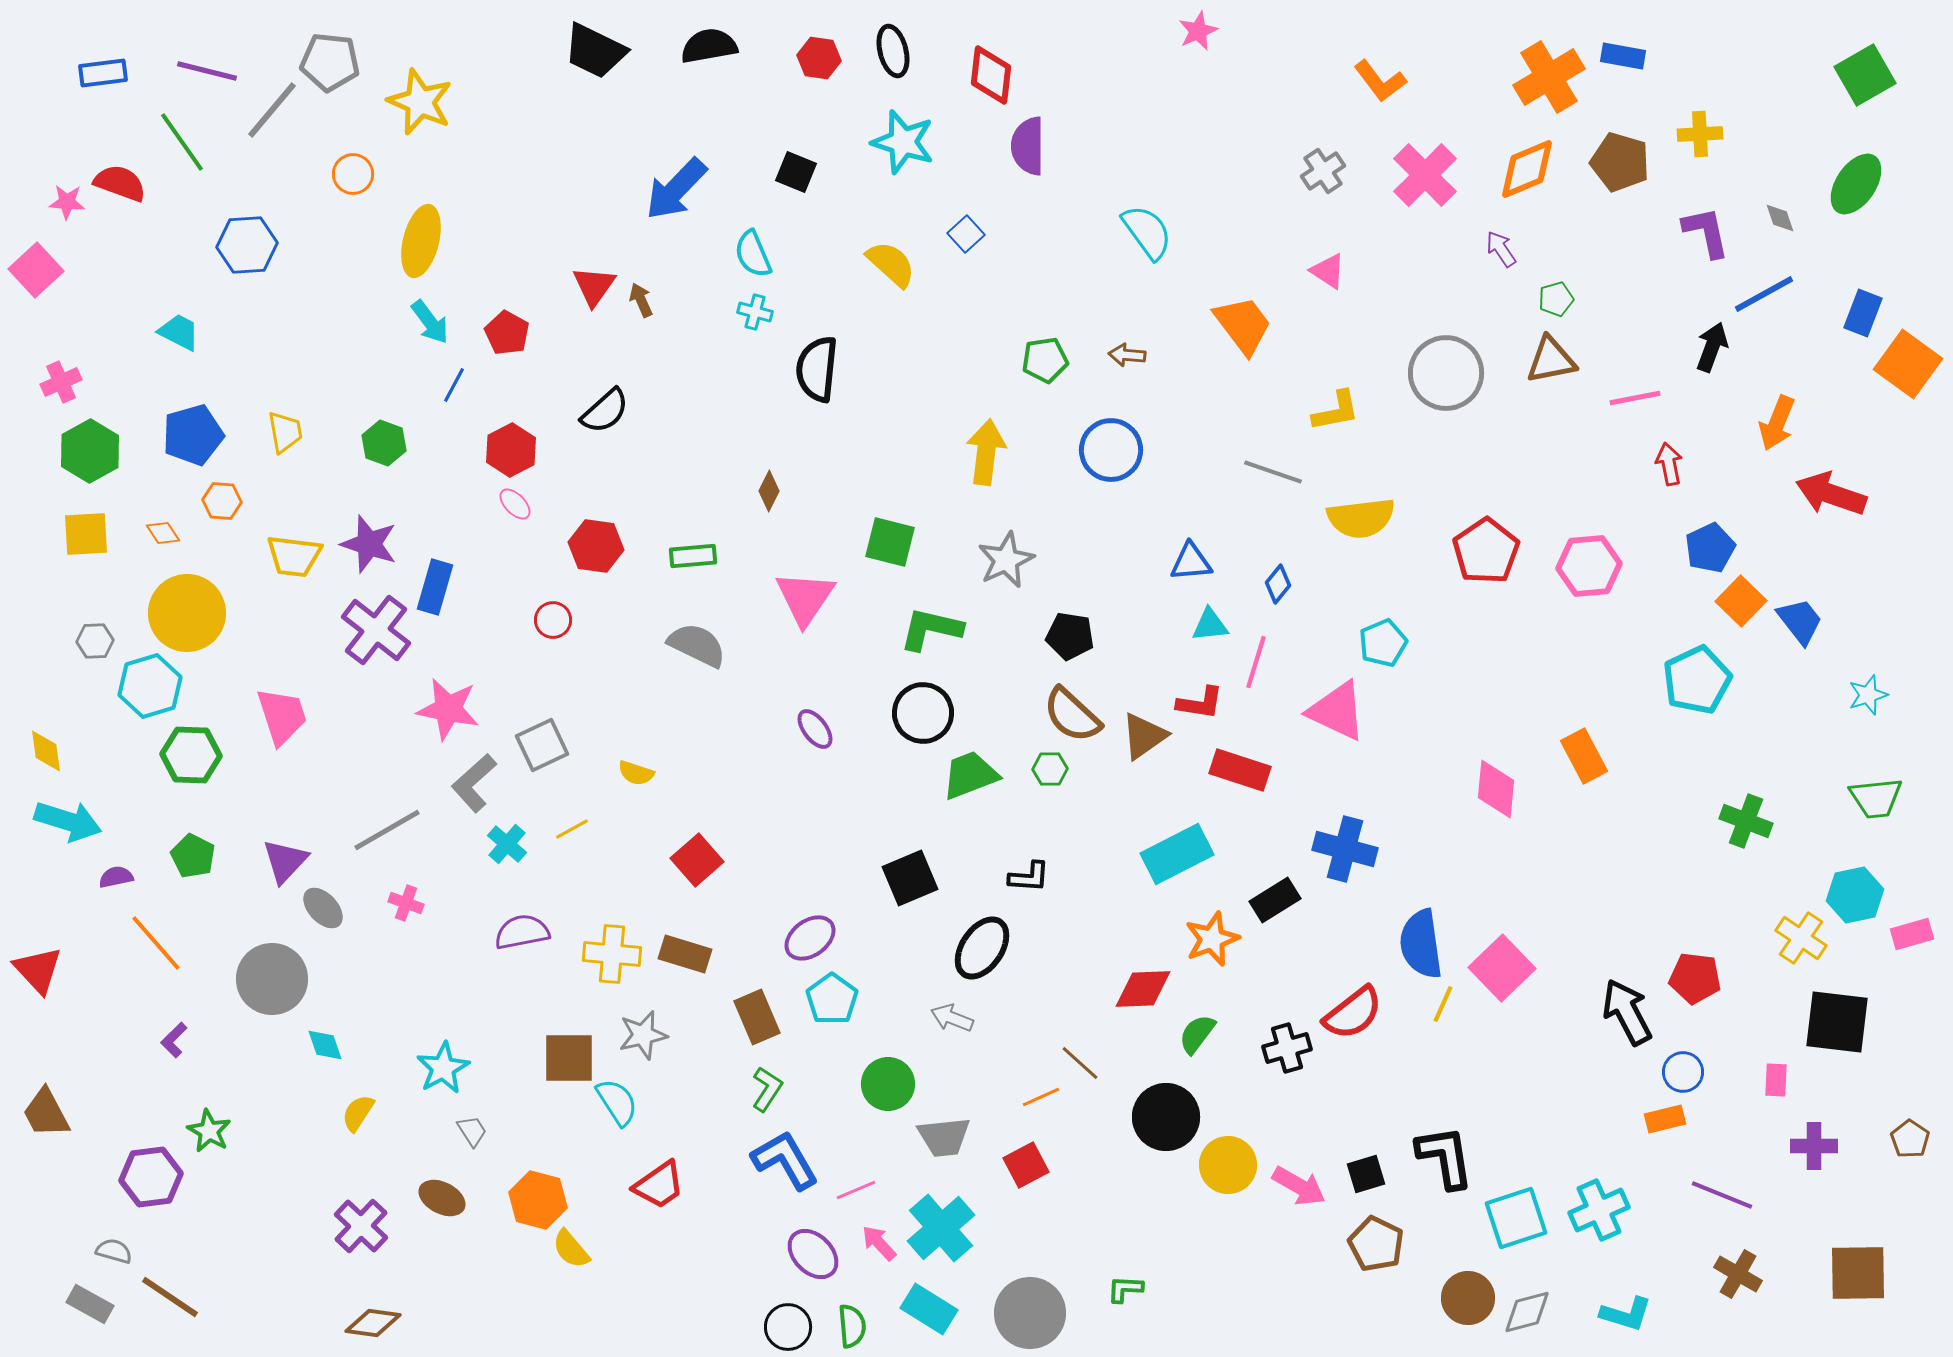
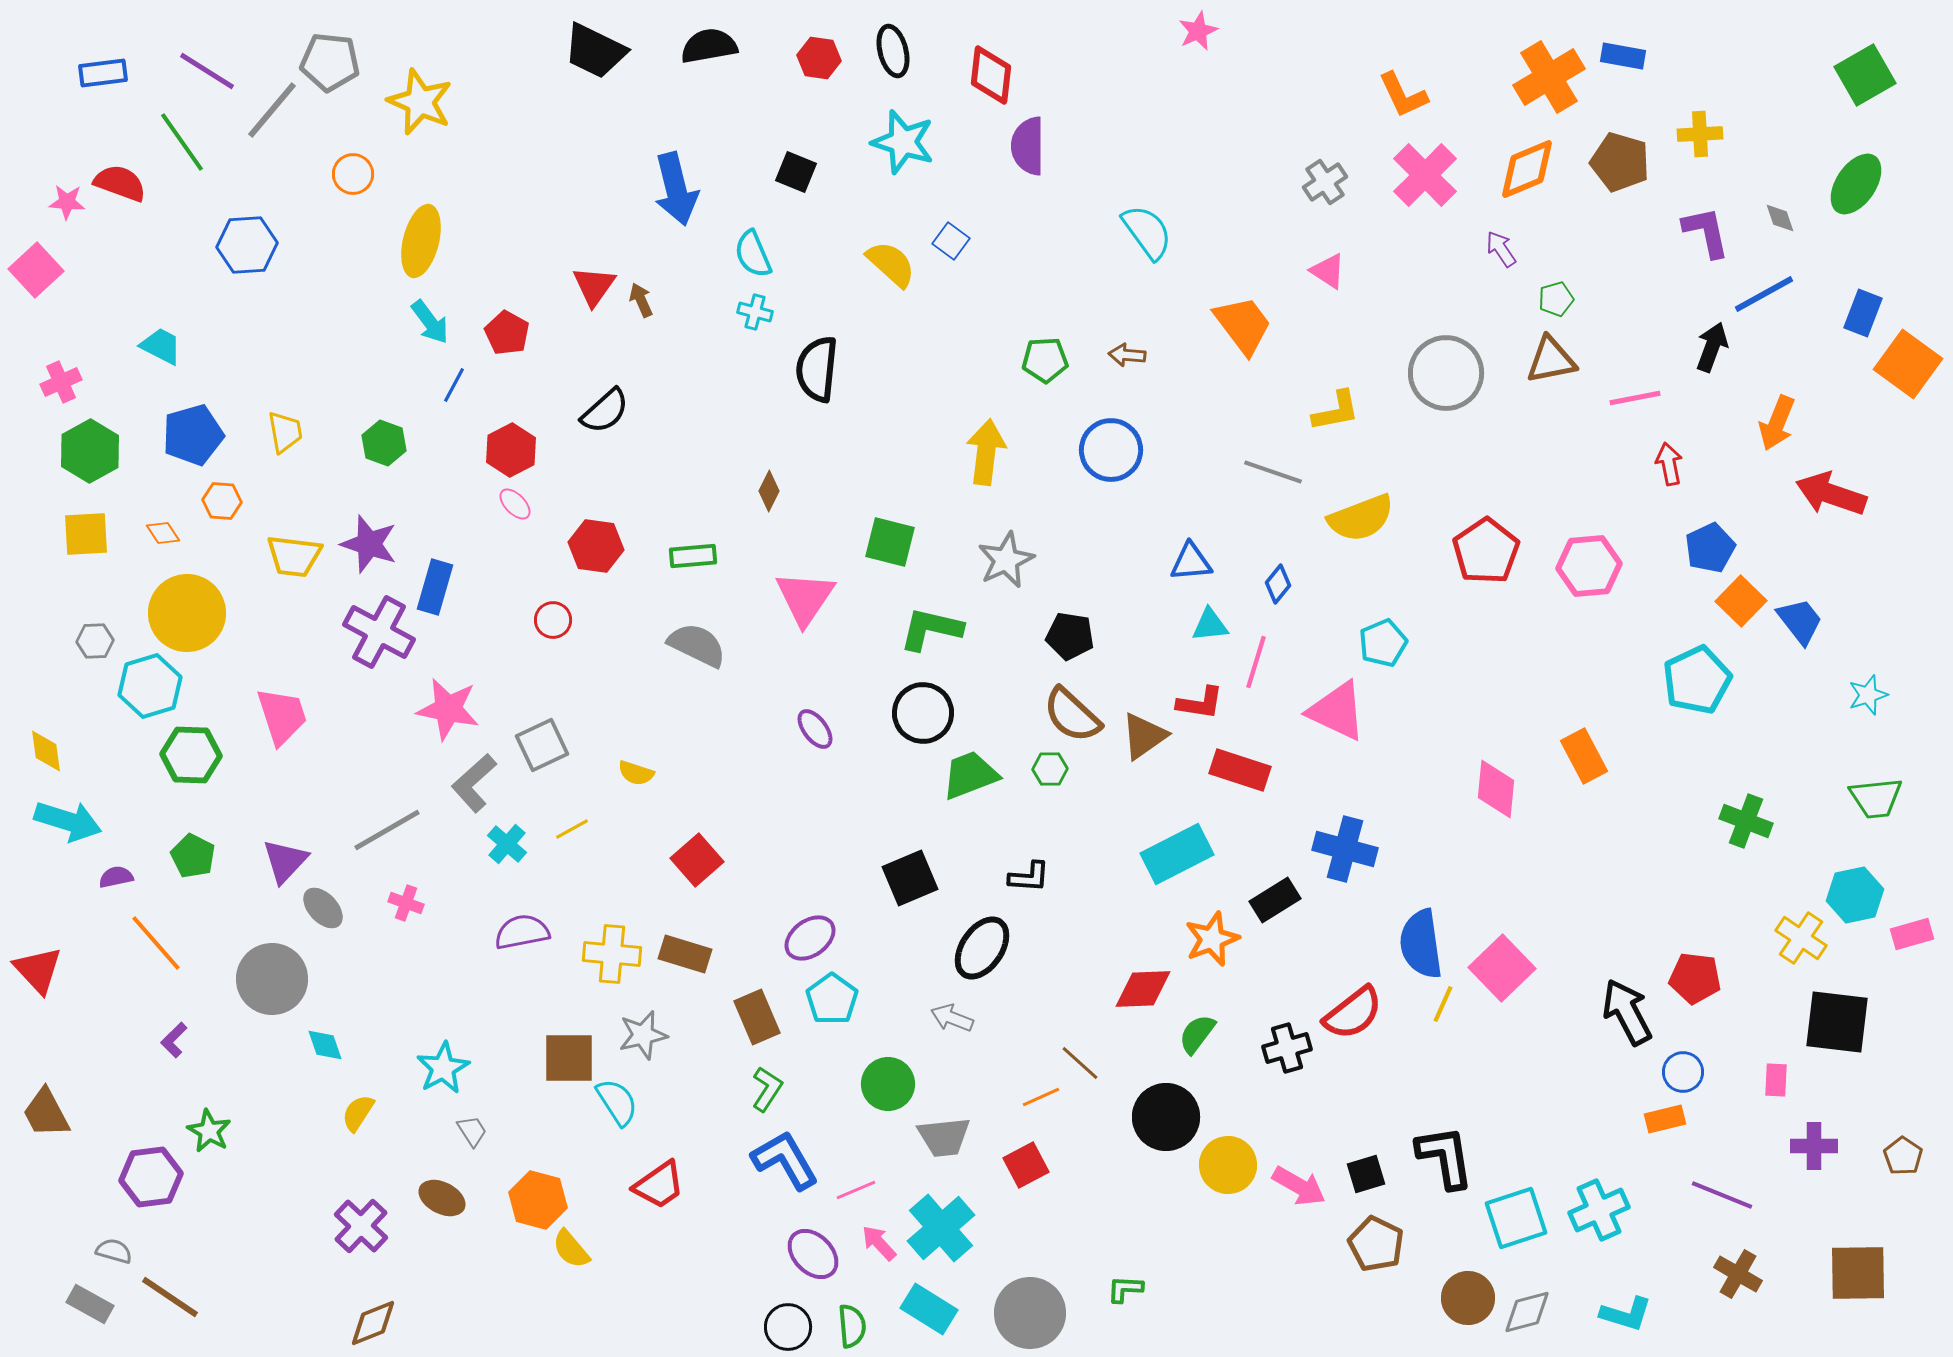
purple line at (207, 71): rotated 18 degrees clockwise
orange L-shape at (1380, 81): moved 23 px right, 14 px down; rotated 12 degrees clockwise
gray cross at (1323, 171): moved 2 px right, 11 px down
blue arrow at (676, 189): rotated 58 degrees counterclockwise
blue square at (966, 234): moved 15 px left, 7 px down; rotated 12 degrees counterclockwise
cyan trapezoid at (179, 332): moved 18 px left, 14 px down
green pentagon at (1045, 360): rotated 6 degrees clockwise
yellow semicircle at (1361, 518): rotated 14 degrees counterclockwise
purple cross at (376, 630): moved 3 px right, 2 px down; rotated 10 degrees counterclockwise
brown pentagon at (1910, 1139): moved 7 px left, 17 px down
brown diamond at (373, 1323): rotated 30 degrees counterclockwise
